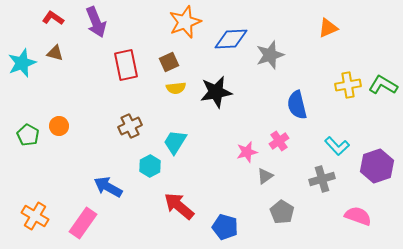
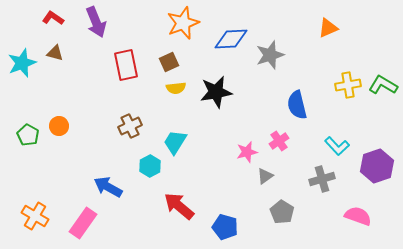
orange star: moved 2 px left, 1 px down
